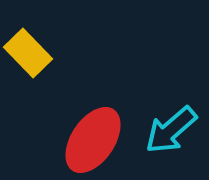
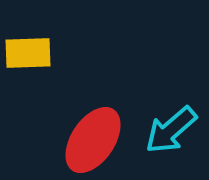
yellow rectangle: rotated 48 degrees counterclockwise
